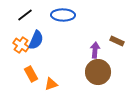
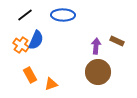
purple arrow: moved 1 px right, 4 px up
orange rectangle: moved 1 px left, 1 px down
